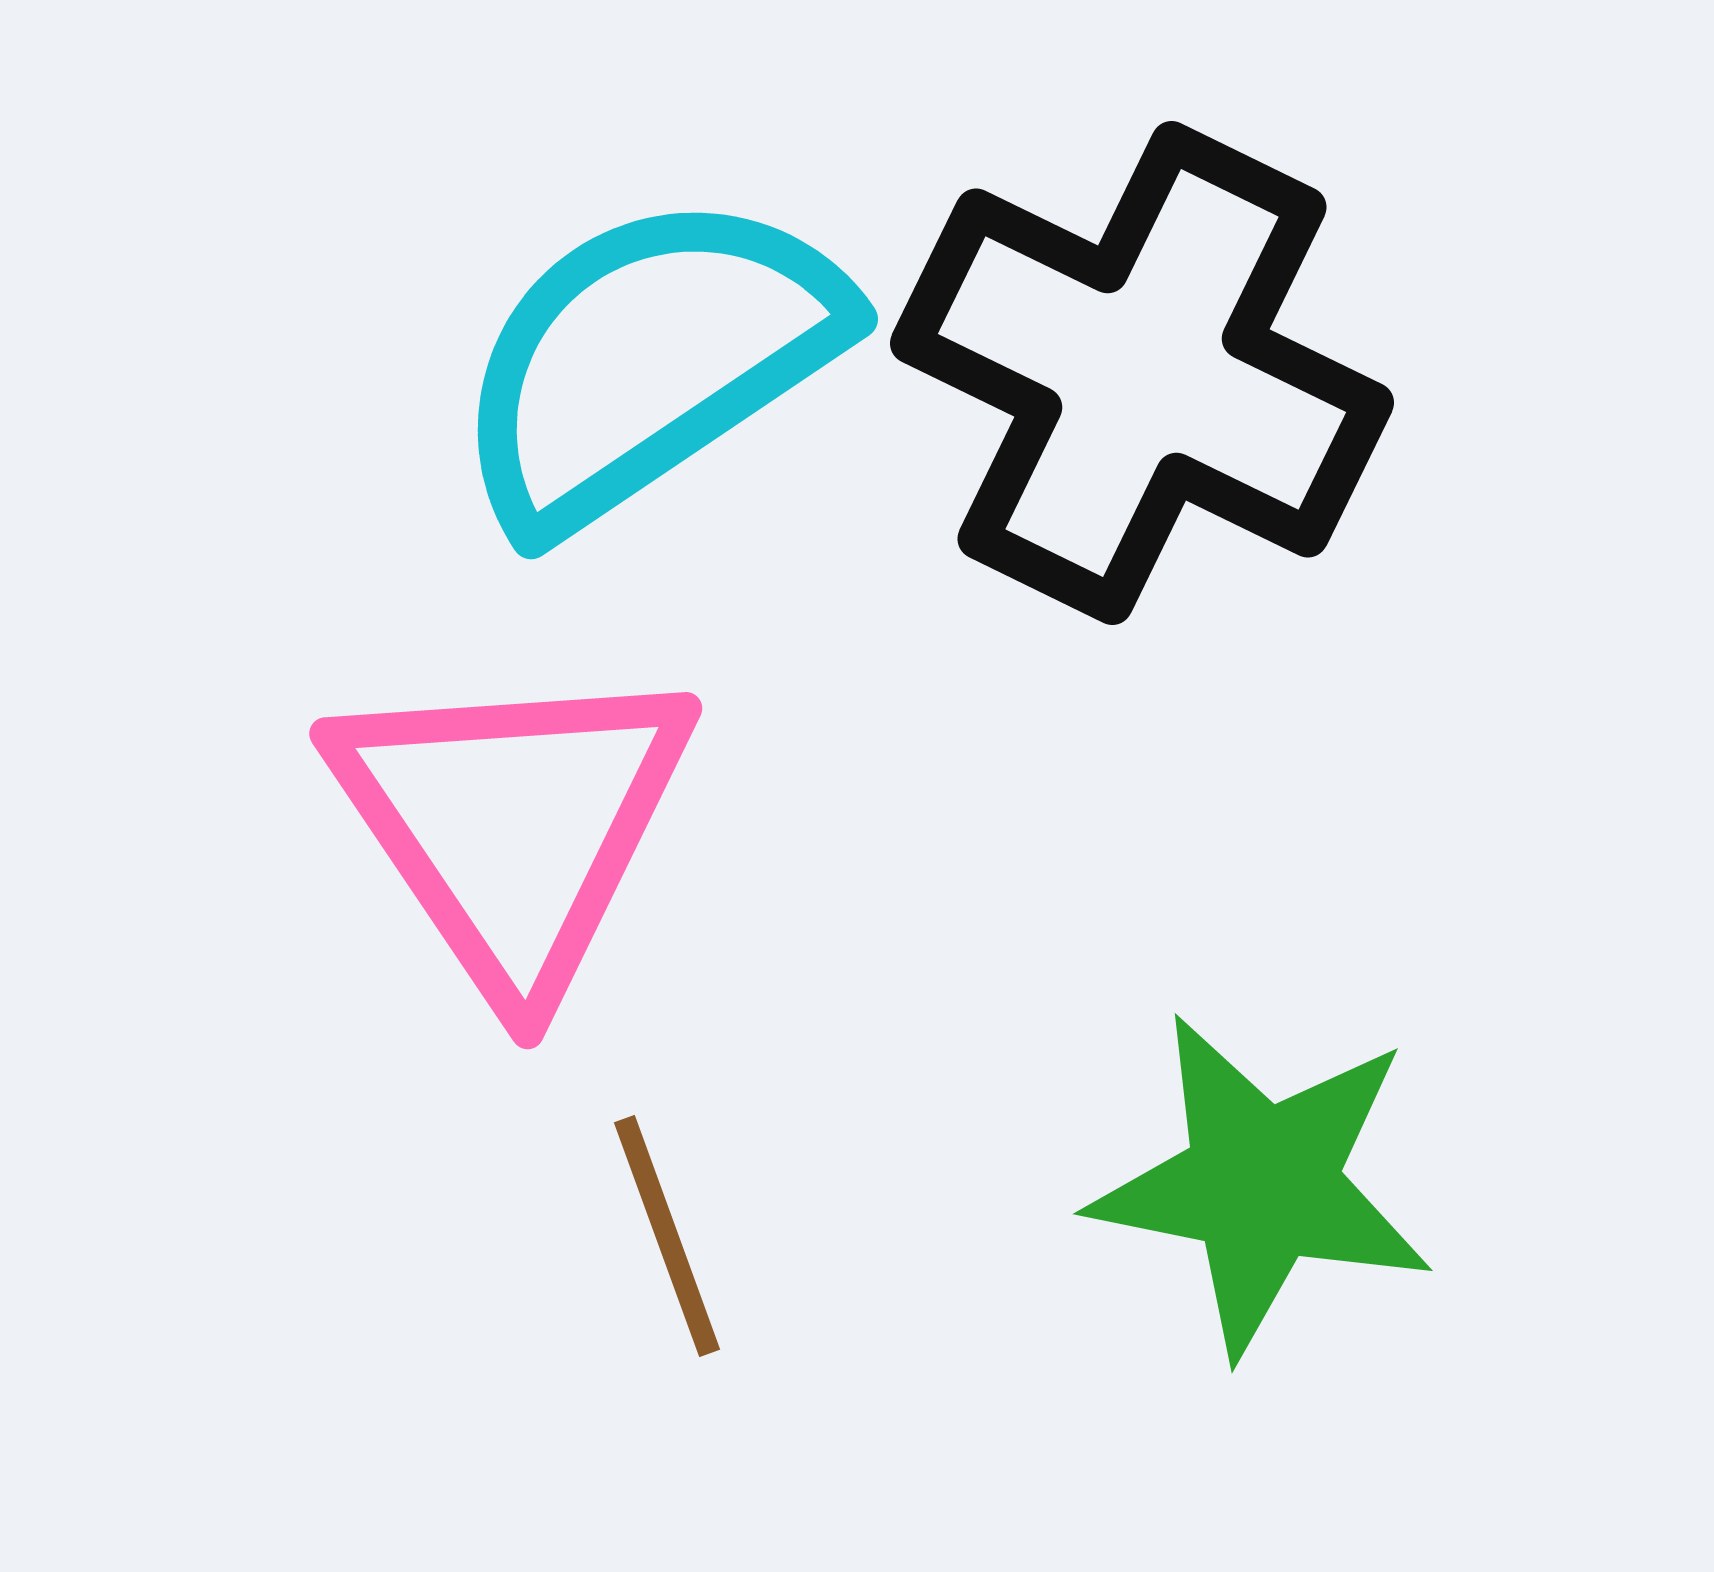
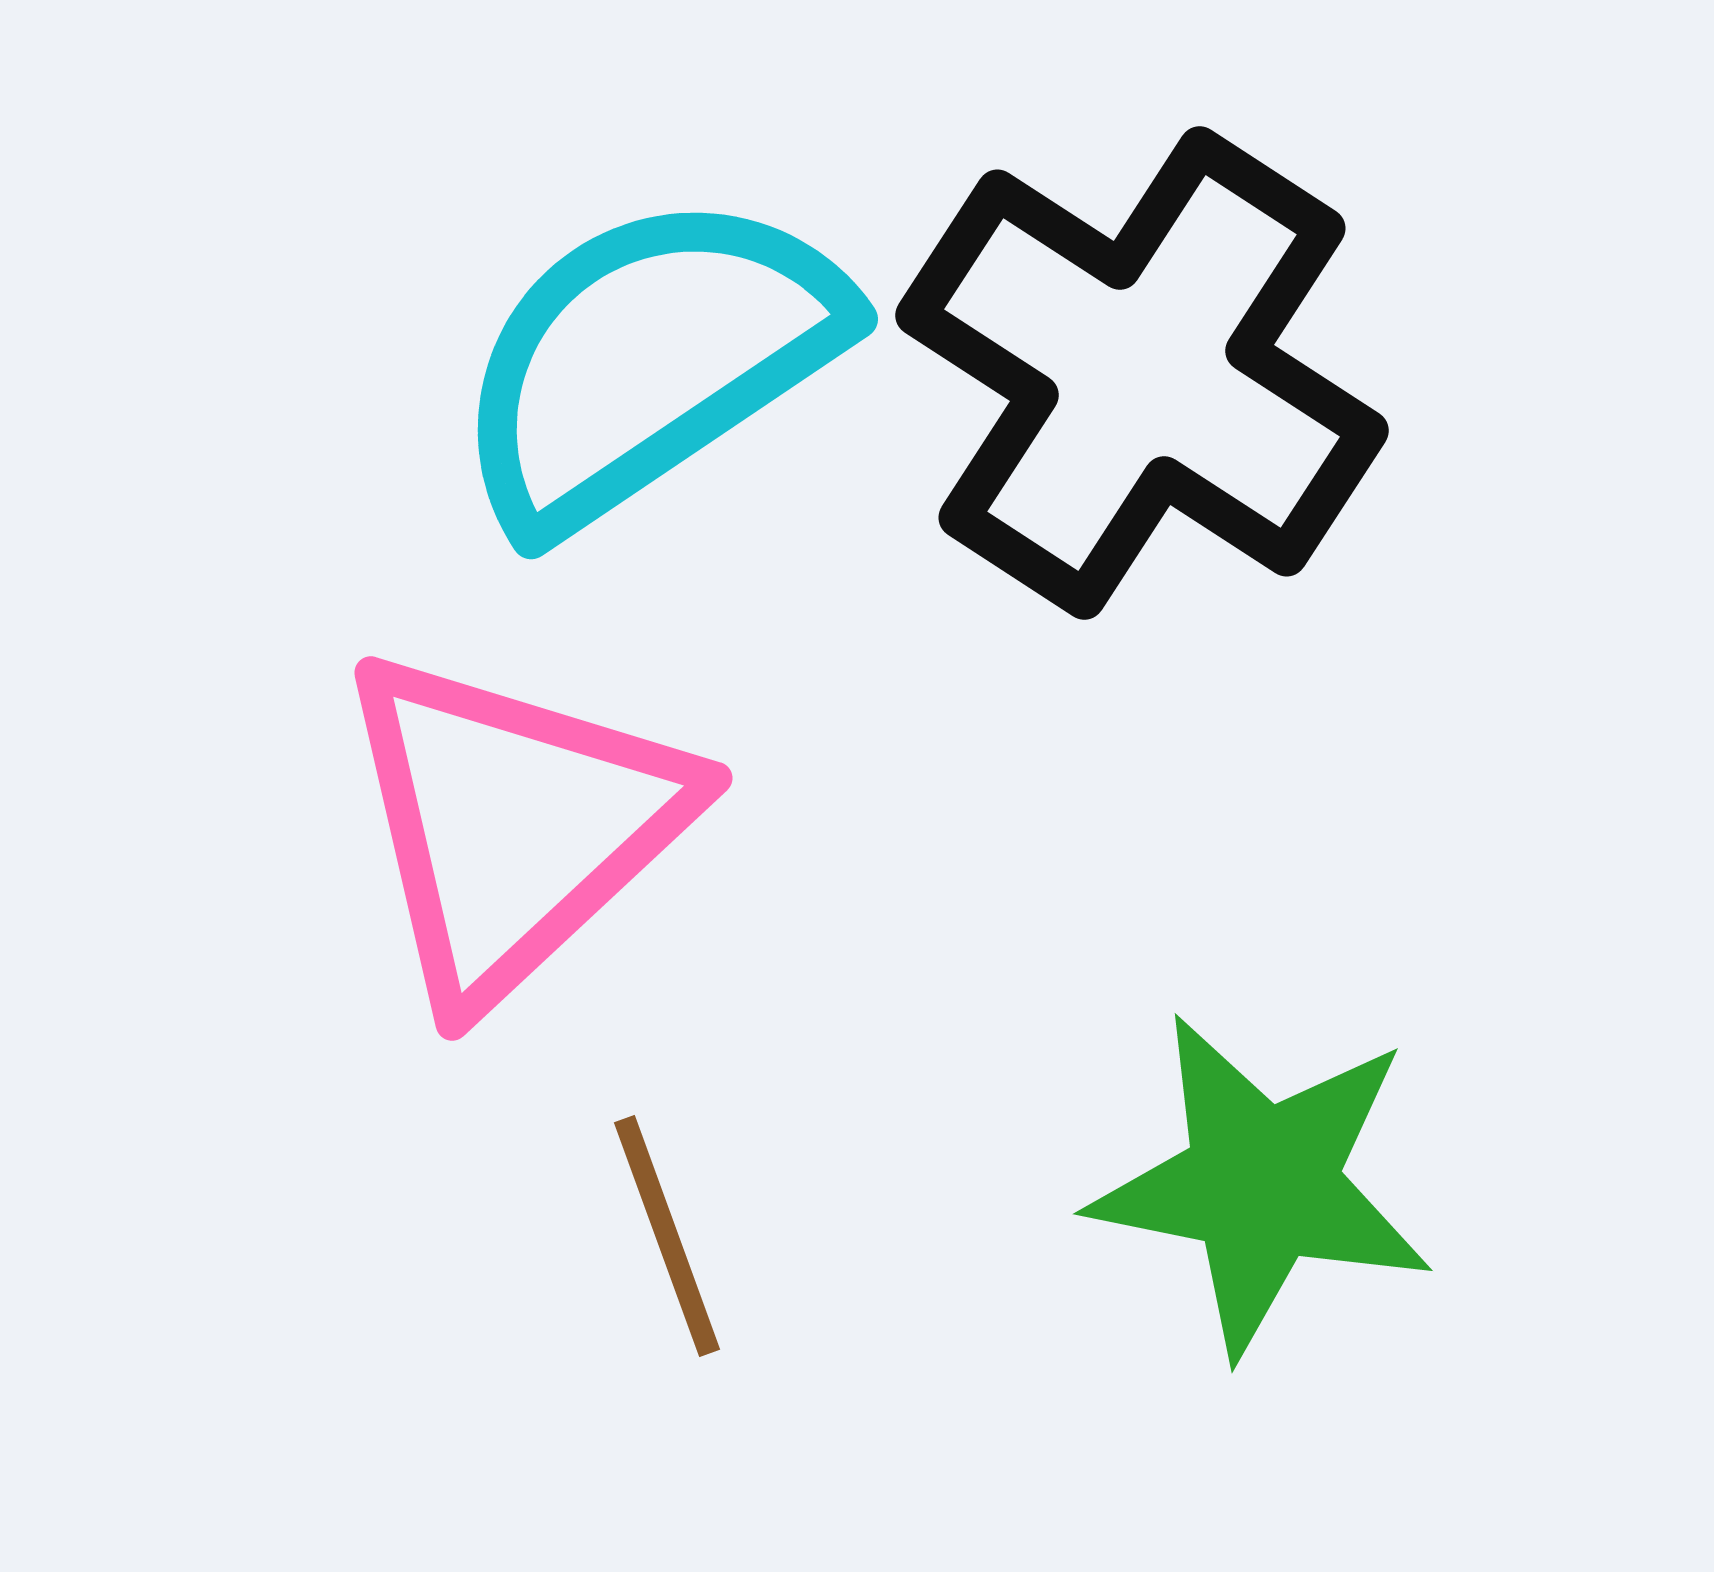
black cross: rotated 7 degrees clockwise
pink triangle: rotated 21 degrees clockwise
